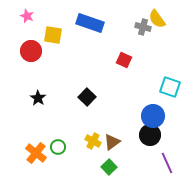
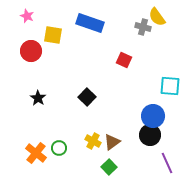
yellow semicircle: moved 2 px up
cyan square: moved 1 px up; rotated 15 degrees counterclockwise
green circle: moved 1 px right, 1 px down
